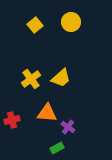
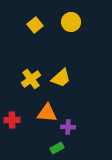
red cross: rotated 14 degrees clockwise
purple cross: rotated 32 degrees counterclockwise
